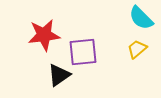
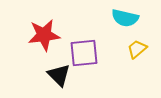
cyan semicircle: moved 16 px left; rotated 32 degrees counterclockwise
purple square: moved 1 px right, 1 px down
black triangle: rotated 40 degrees counterclockwise
